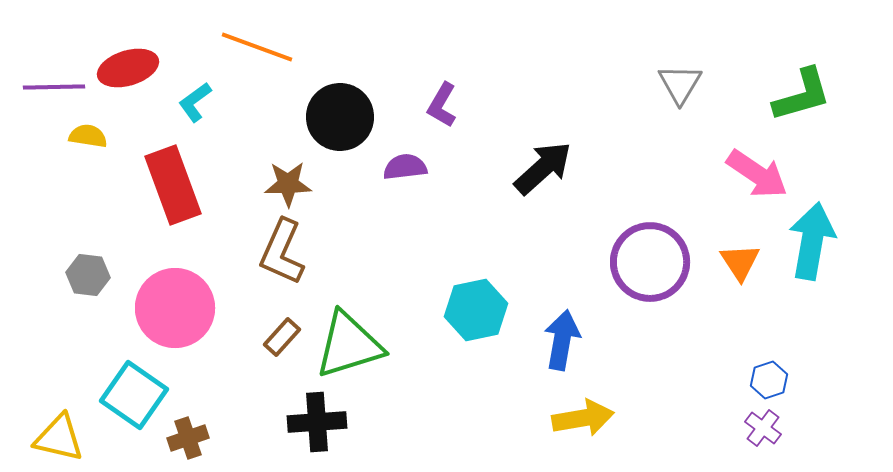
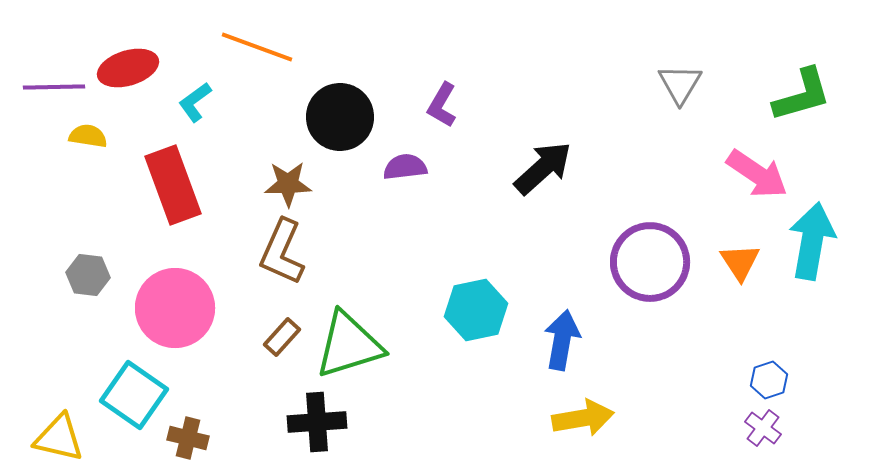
brown cross: rotated 33 degrees clockwise
